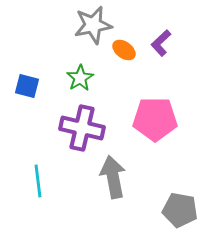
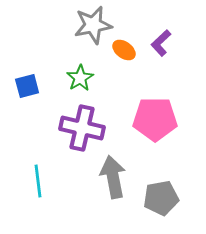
blue square: rotated 30 degrees counterclockwise
gray pentagon: moved 19 px left, 12 px up; rotated 20 degrees counterclockwise
